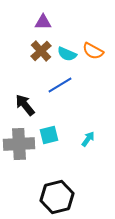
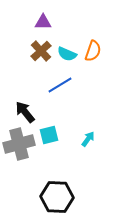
orange semicircle: rotated 100 degrees counterclockwise
black arrow: moved 7 px down
gray cross: rotated 12 degrees counterclockwise
black hexagon: rotated 16 degrees clockwise
